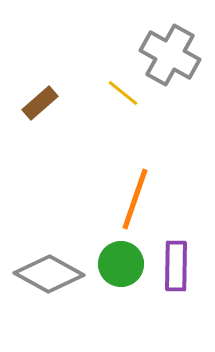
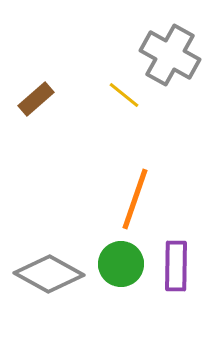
yellow line: moved 1 px right, 2 px down
brown rectangle: moved 4 px left, 4 px up
